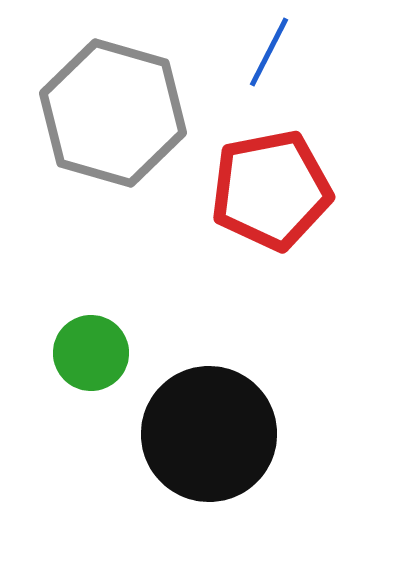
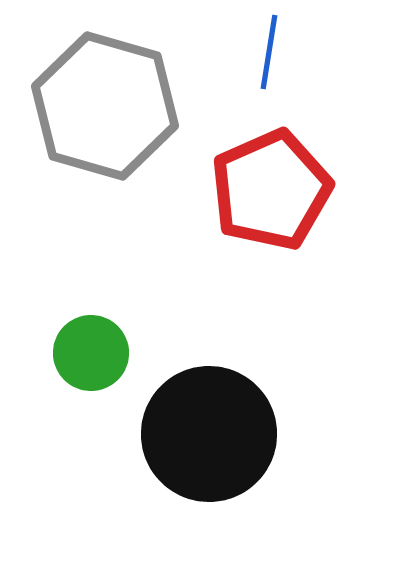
blue line: rotated 18 degrees counterclockwise
gray hexagon: moved 8 px left, 7 px up
red pentagon: rotated 13 degrees counterclockwise
